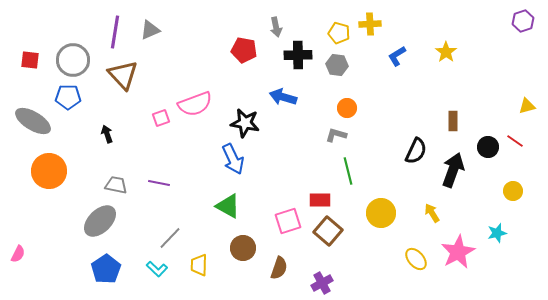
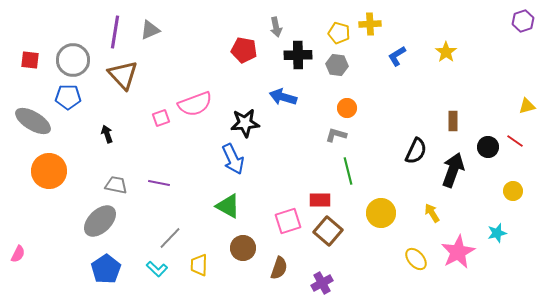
black star at (245, 123): rotated 16 degrees counterclockwise
